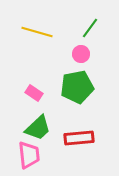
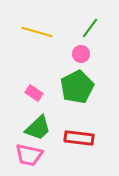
green pentagon: rotated 16 degrees counterclockwise
red rectangle: rotated 12 degrees clockwise
pink trapezoid: rotated 108 degrees clockwise
